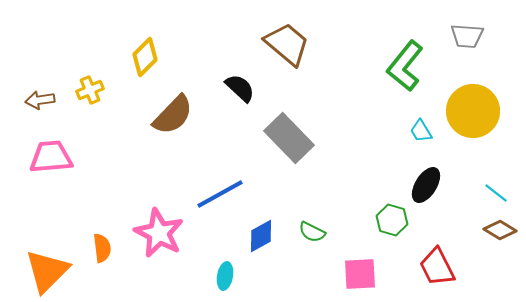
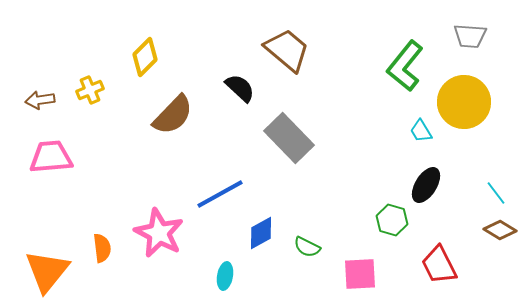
gray trapezoid: moved 3 px right
brown trapezoid: moved 6 px down
yellow circle: moved 9 px left, 9 px up
cyan line: rotated 15 degrees clockwise
green semicircle: moved 5 px left, 15 px down
blue diamond: moved 3 px up
red trapezoid: moved 2 px right, 2 px up
orange triangle: rotated 6 degrees counterclockwise
